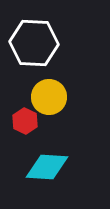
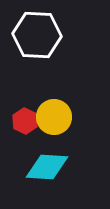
white hexagon: moved 3 px right, 8 px up
yellow circle: moved 5 px right, 20 px down
